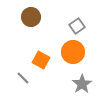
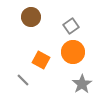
gray square: moved 6 px left
gray line: moved 2 px down
